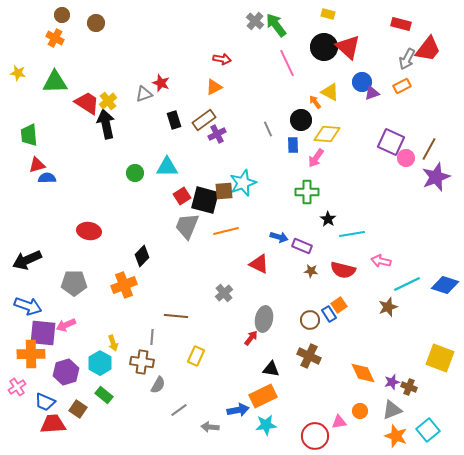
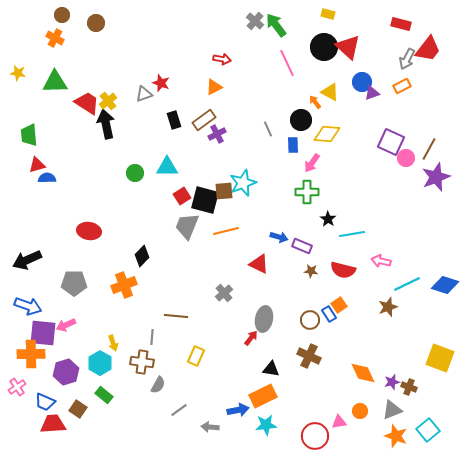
pink arrow at (316, 158): moved 4 px left, 5 px down
